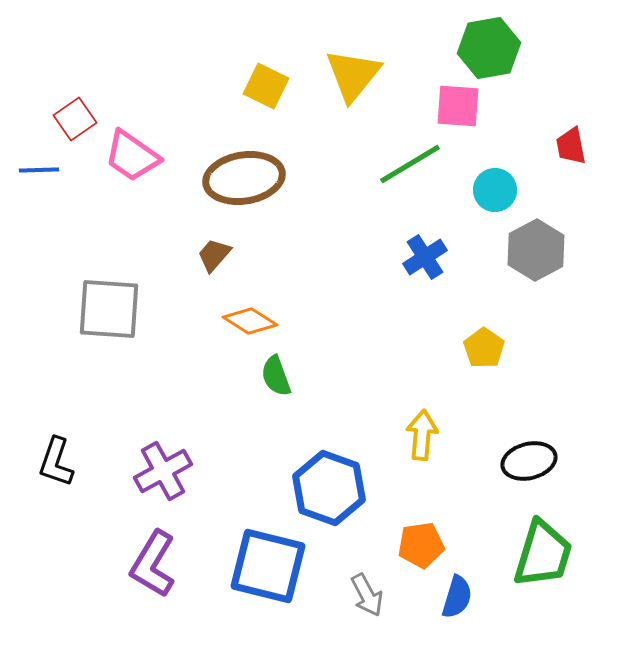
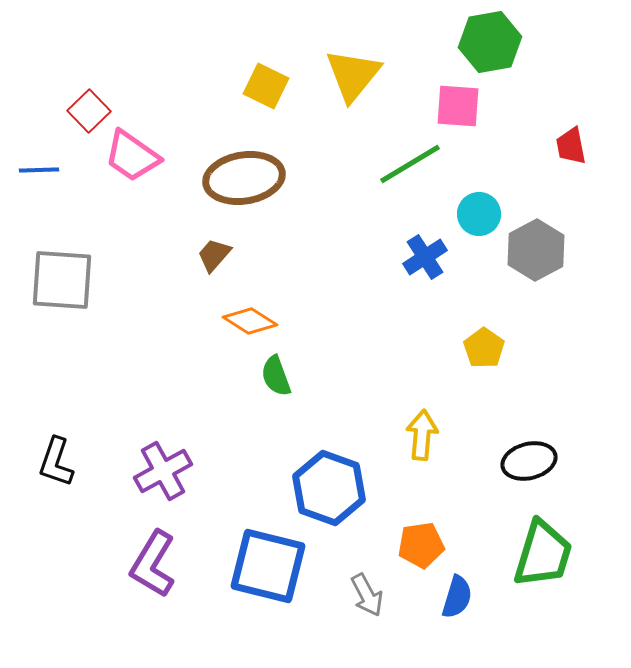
green hexagon: moved 1 px right, 6 px up
red square: moved 14 px right, 8 px up; rotated 9 degrees counterclockwise
cyan circle: moved 16 px left, 24 px down
gray square: moved 47 px left, 29 px up
